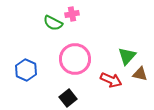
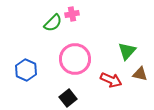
green semicircle: rotated 72 degrees counterclockwise
green triangle: moved 5 px up
